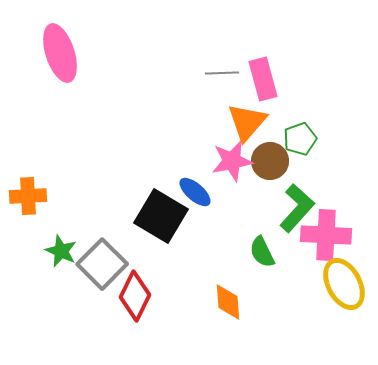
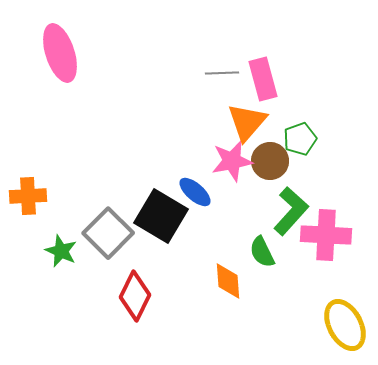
green L-shape: moved 6 px left, 3 px down
gray square: moved 6 px right, 31 px up
yellow ellipse: moved 1 px right, 41 px down
orange diamond: moved 21 px up
